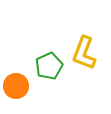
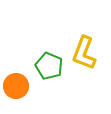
green pentagon: rotated 24 degrees counterclockwise
